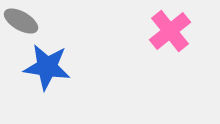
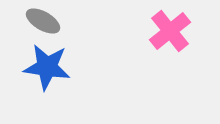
gray ellipse: moved 22 px right
